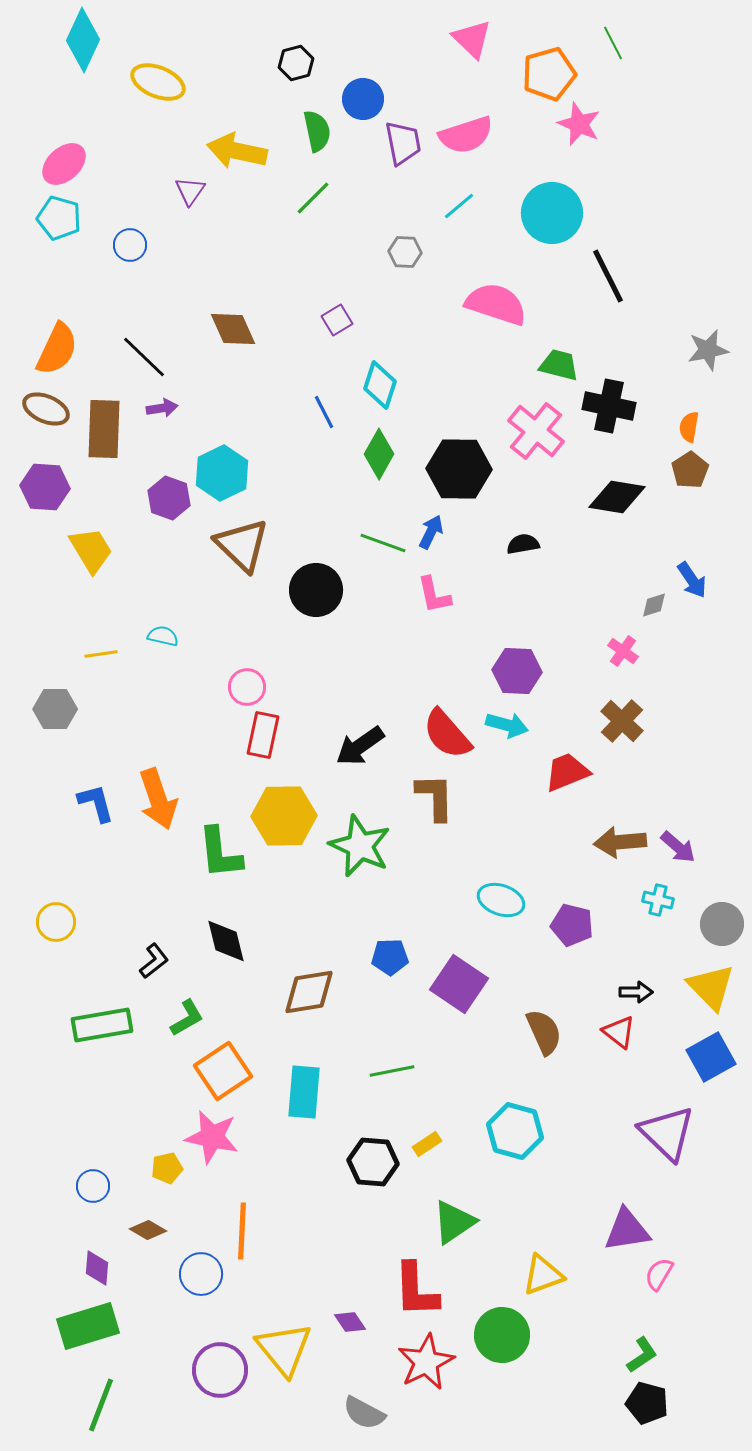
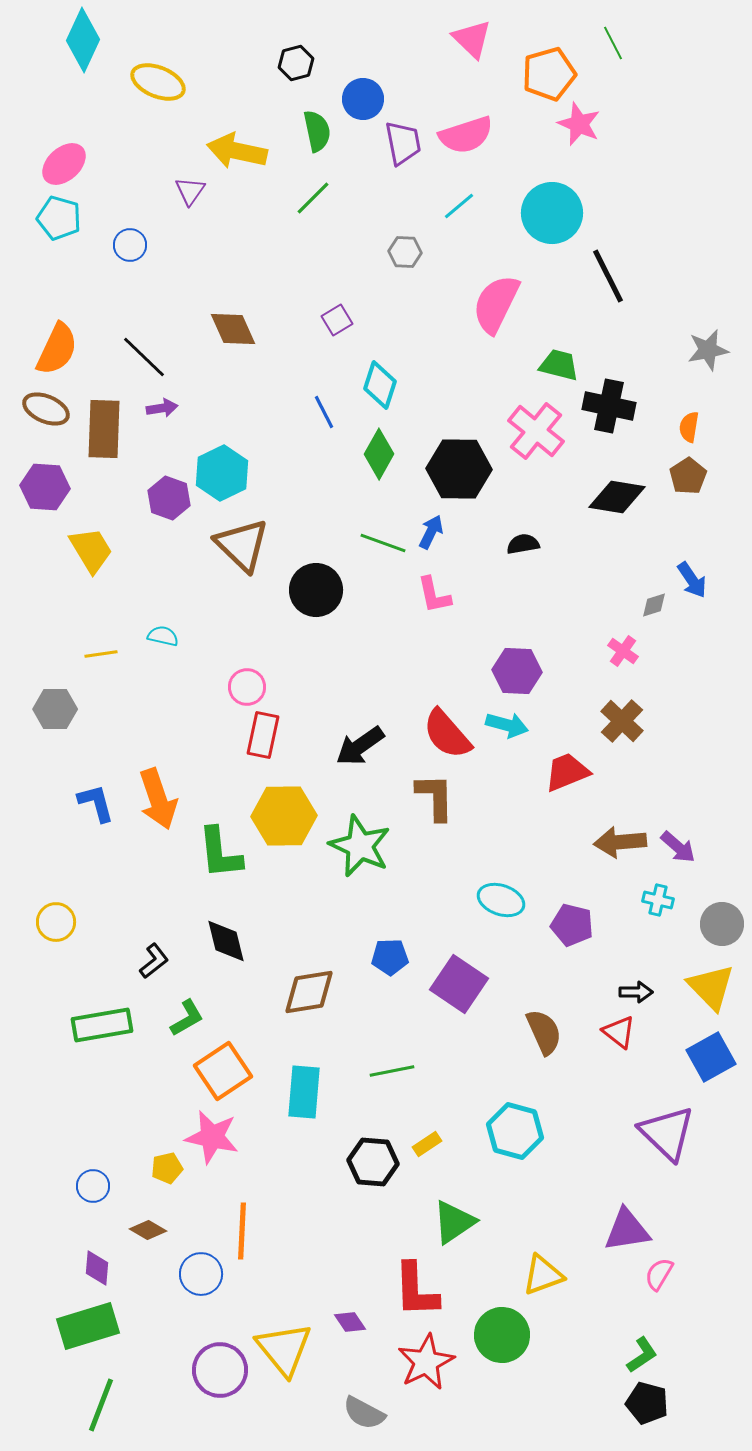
pink semicircle at (496, 304): rotated 82 degrees counterclockwise
brown pentagon at (690, 470): moved 2 px left, 6 px down
